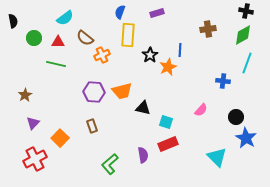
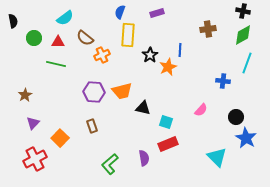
black cross: moved 3 px left
purple semicircle: moved 1 px right, 3 px down
